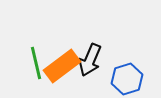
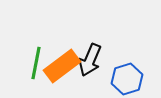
green line: rotated 24 degrees clockwise
